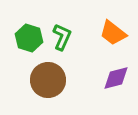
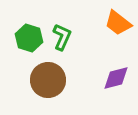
orange trapezoid: moved 5 px right, 10 px up
